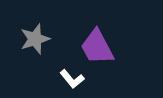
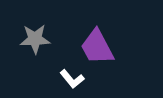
gray star: rotated 16 degrees clockwise
